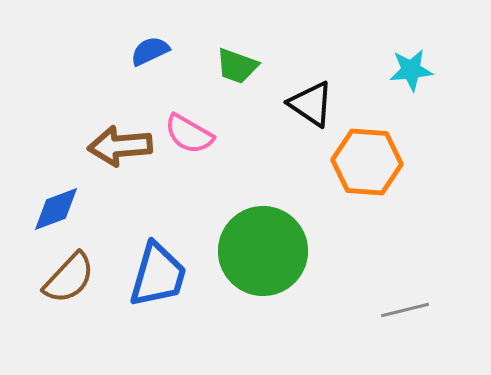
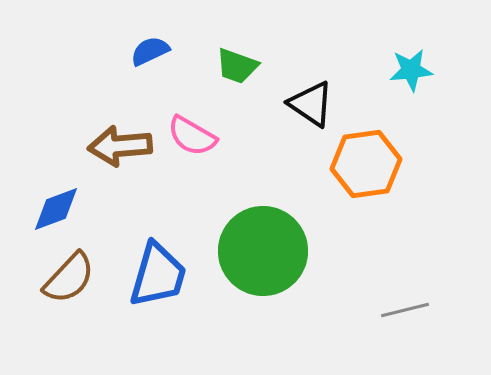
pink semicircle: moved 3 px right, 2 px down
orange hexagon: moved 1 px left, 2 px down; rotated 12 degrees counterclockwise
